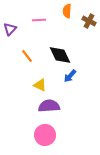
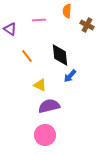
brown cross: moved 2 px left, 4 px down
purple triangle: rotated 40 degrees counterclockwise
black diamond: rotated 20 degrees clockwise
purple semicircle: rotated 10 degrees counterclockwise
